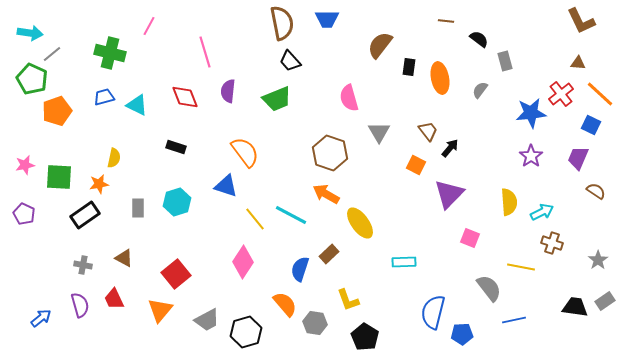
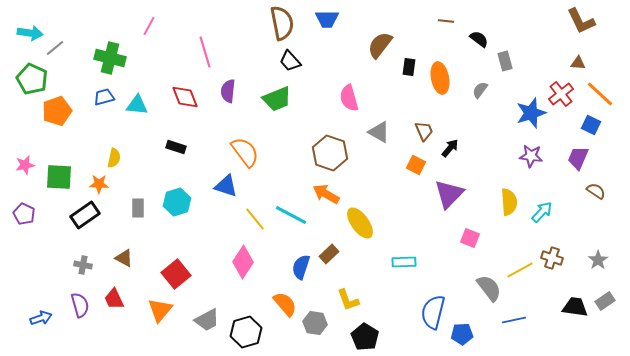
green cross at (110, 53): moved 5 px down
gray line at (52, 54): moved 3 px right, 6 px up
cyan triangle at (137, 105): rotated 20 degrees counterclockwise
blue star at (531, 113): rotated 12 degrees counterclockwise
brown trapezoid at (428, 131): moved 4 px left; rotated 15 degrees clockwise
gray triangle at (379, 132): rotated 30 degrees counterclockwise
purple star at (531, 156): rotated 30 degrees counterclockwise
orange star at (99, 184): rotated 12 degrees clockwise
cyan arrow at (542, 212): rotated 20 degrees counterclockwise
brown cross at (552, 243): moved 15 px down
yellow line at (521, 267): moved 1 px left, 3 px down; rotated 40 degrees counterclockwise
blue semicircle at (300, 269): moved 1 px right, 2 px up
blue arrow at (41, 318): rotated 20 degrees clockwise
